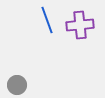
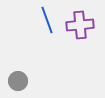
gray circle: moved 1 px right, 4 px up
